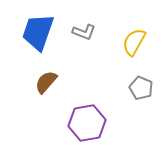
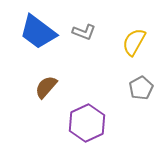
blue trapezoid: rotated 72 degrees counterclockwise
brown semicircle: moved 5 px down
gray pentagon: rotated 20 degrees clockwise
purple hexagon: rotated 15 degrees counterclockwise
